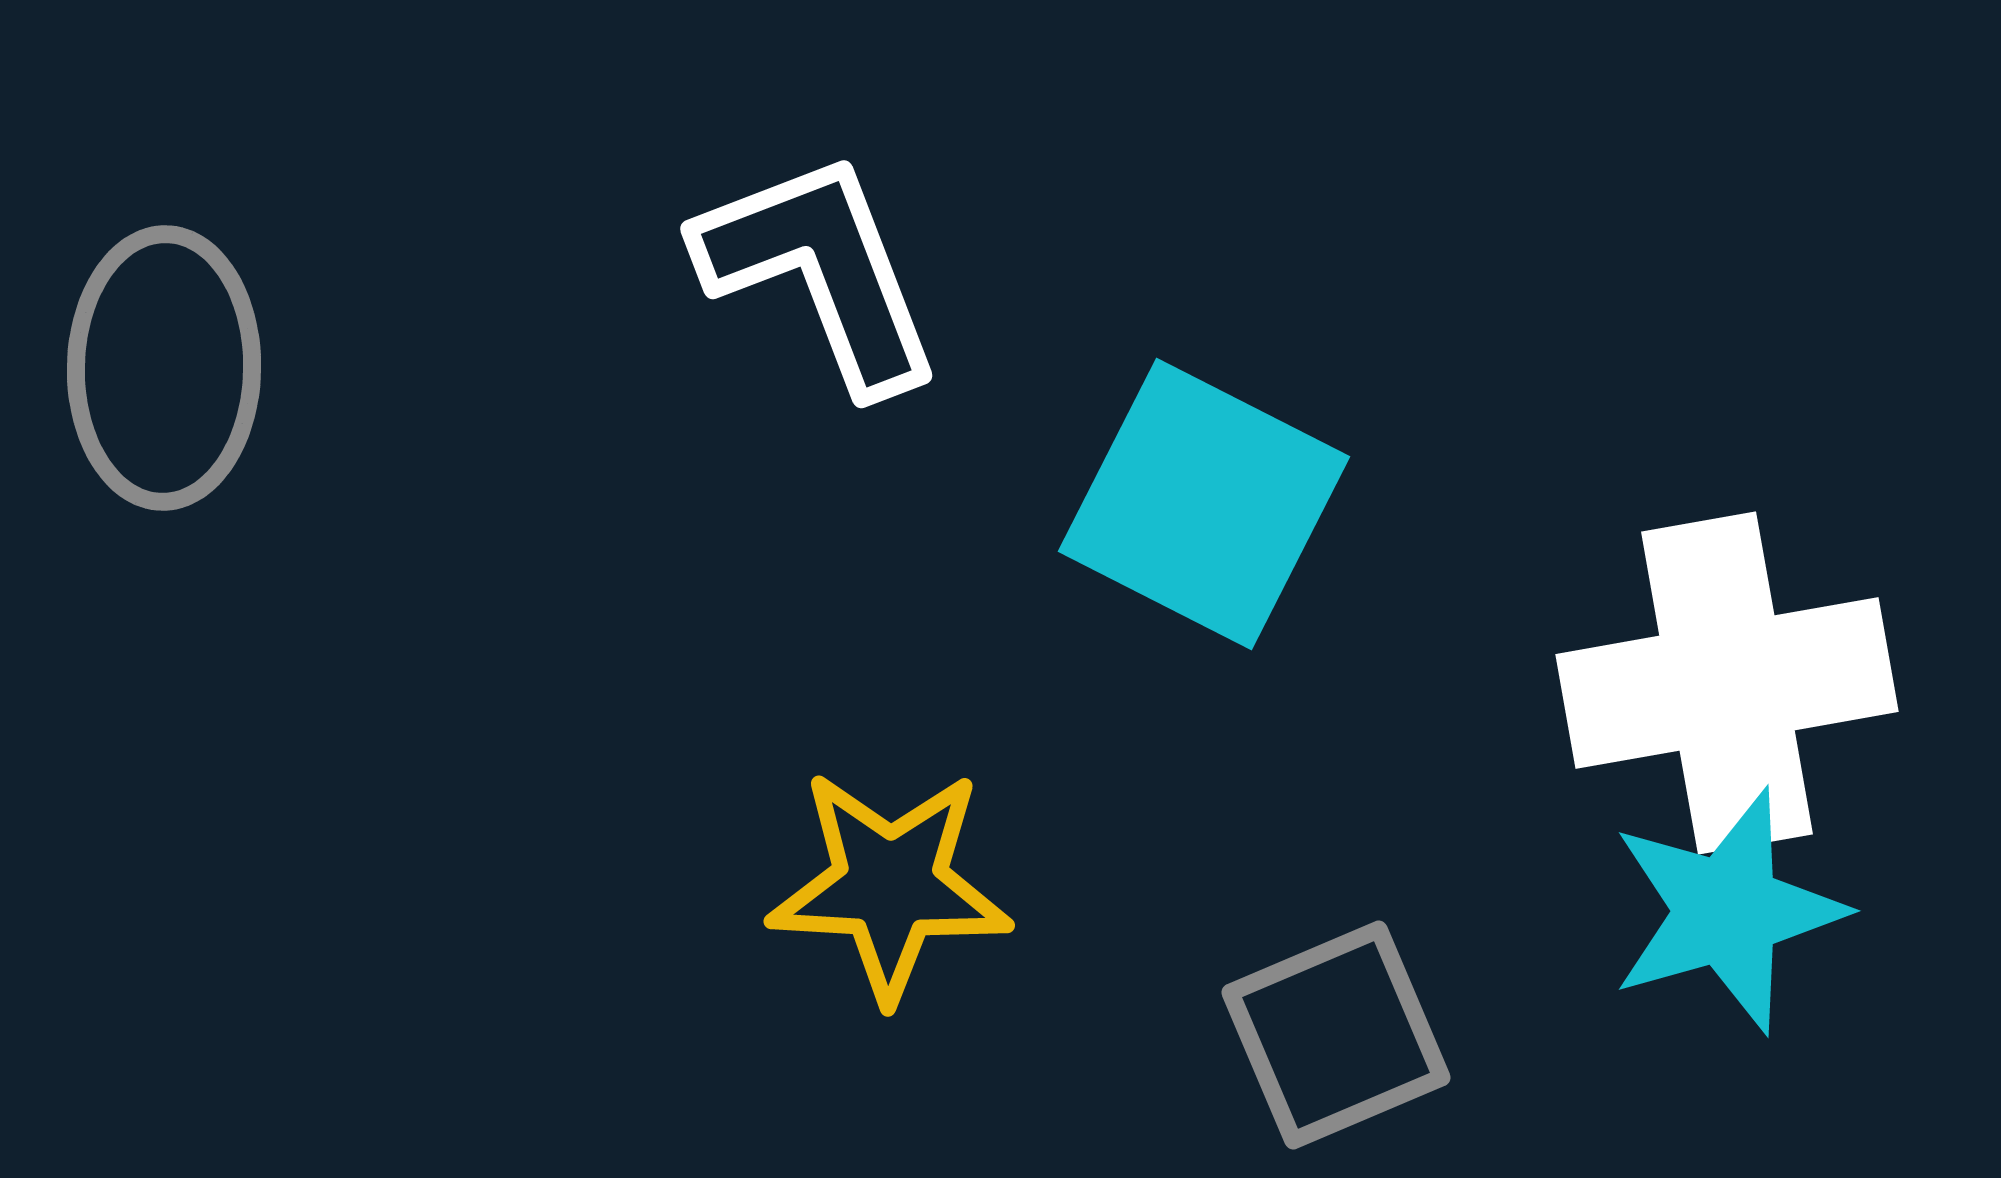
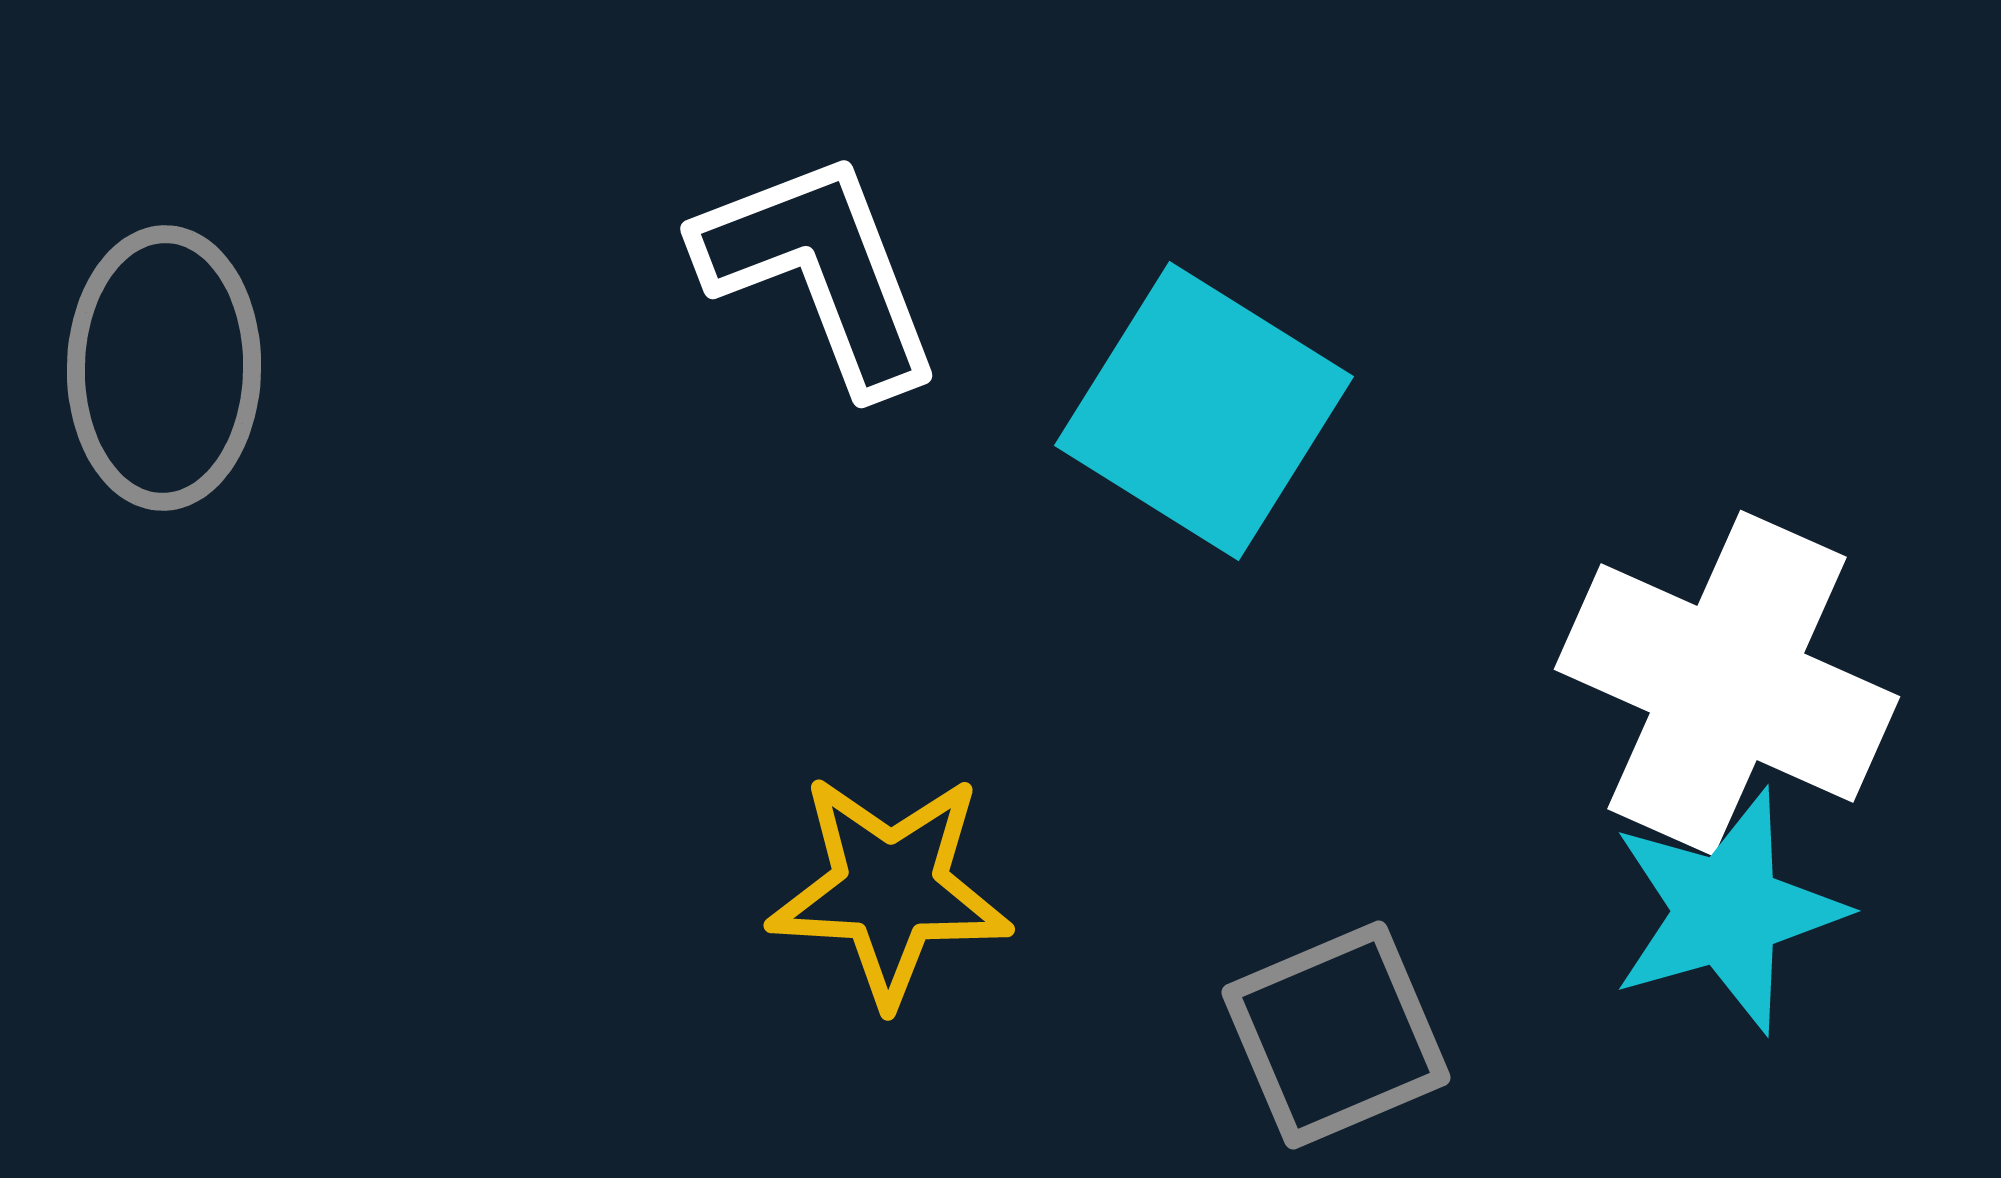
cyan square: moved 93 px up; rotated 5 degrees clockwise
white cross: rotated 34 degrees clockwise
yellow star: moved 4 px down
